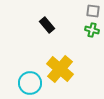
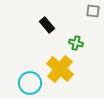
green cross: moved 16 px left, 13 px down
